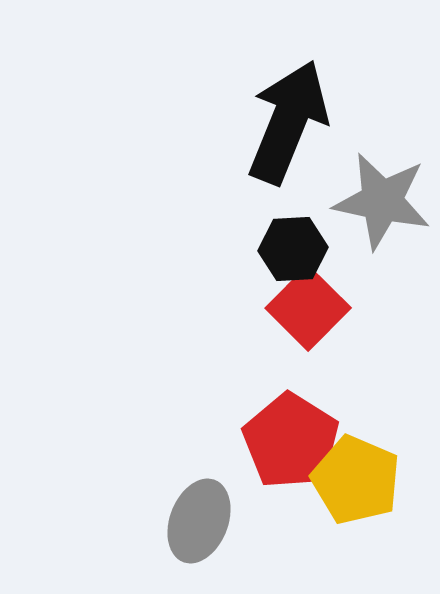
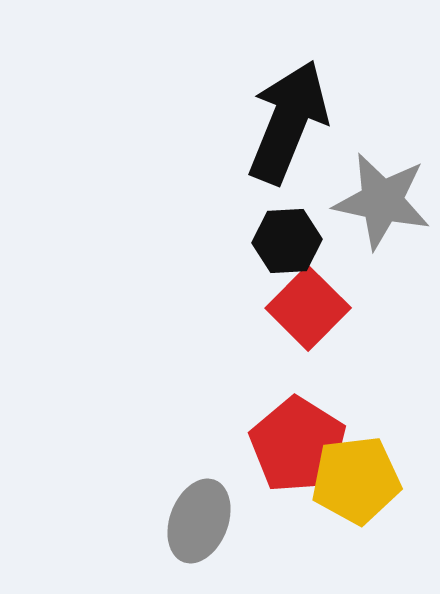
black hexagon: moved 6 px left, 8 px up
red pentagon: moved 7 px right, 4 px down
yellow pentagon: rotated 30 degrees counterclockwise
